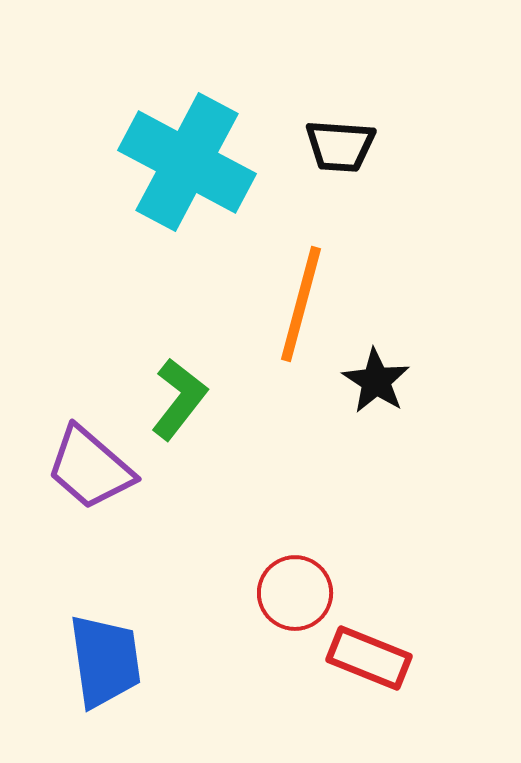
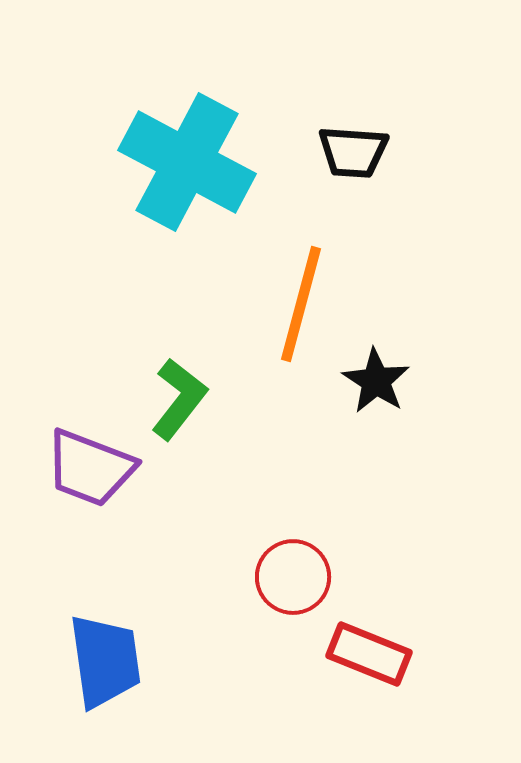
black trapezoid: moved 13 px right, 6 px down
purple trapezoid: rotated 20 degrees counterclockwise
red circle: moved 2 px left, 16 px up
red rectangle: moved 4 px up
